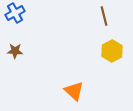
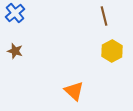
blue cross: rotated 12 degrees counterclockwise
brown star: rotated 14 degrees clockwise
